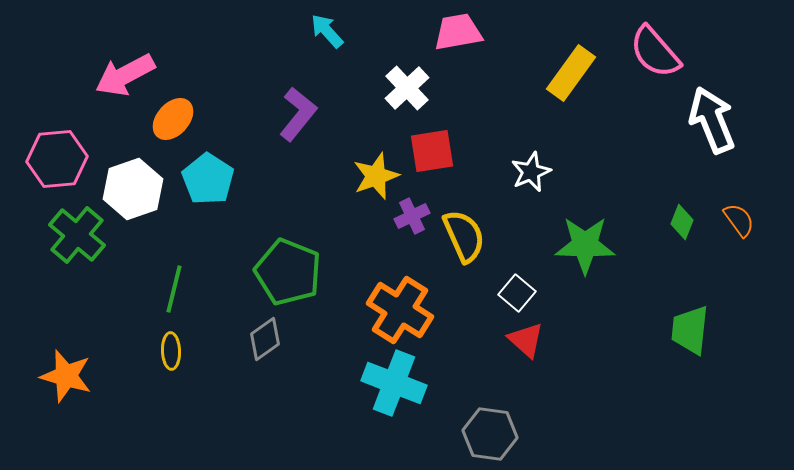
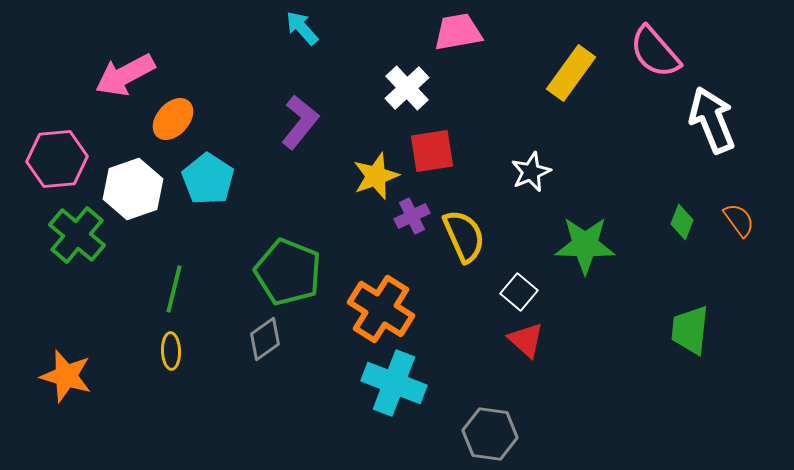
cyan arrow: moved 25 px left, 3 px up
purple L-shape: moved 2 px right, 8 px down
white square: moved 2 px right, 1 px up
orange cross: moved 19 px left, 1 px up
